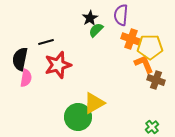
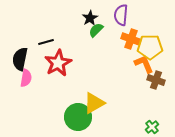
red star: moved 2 px up; rotated 12 degrees counterclockwise
